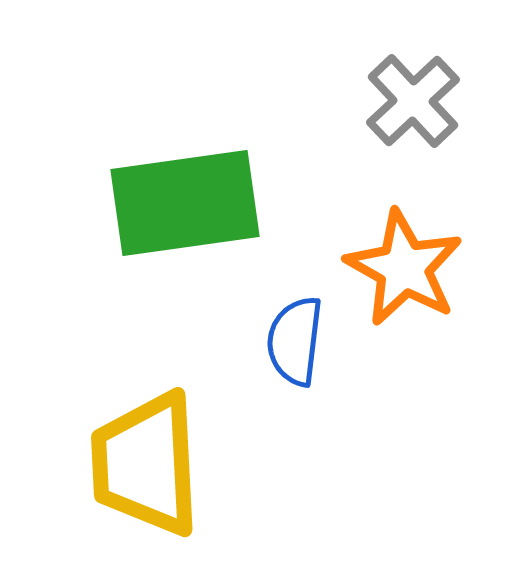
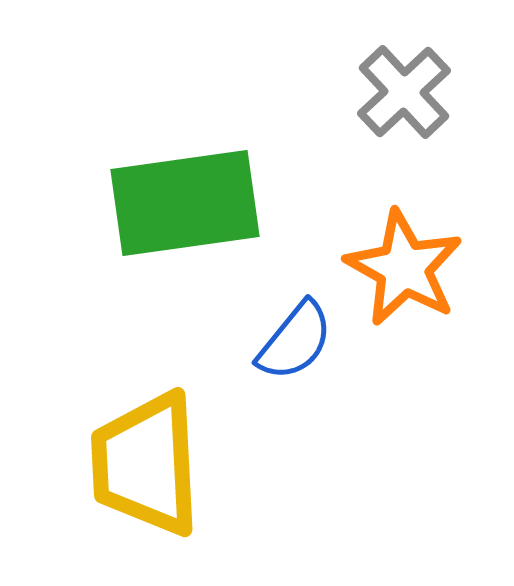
gray cross: moved 9 px left, 9 px up
blue semicircle: rotated 148 degrees counterclockwise
